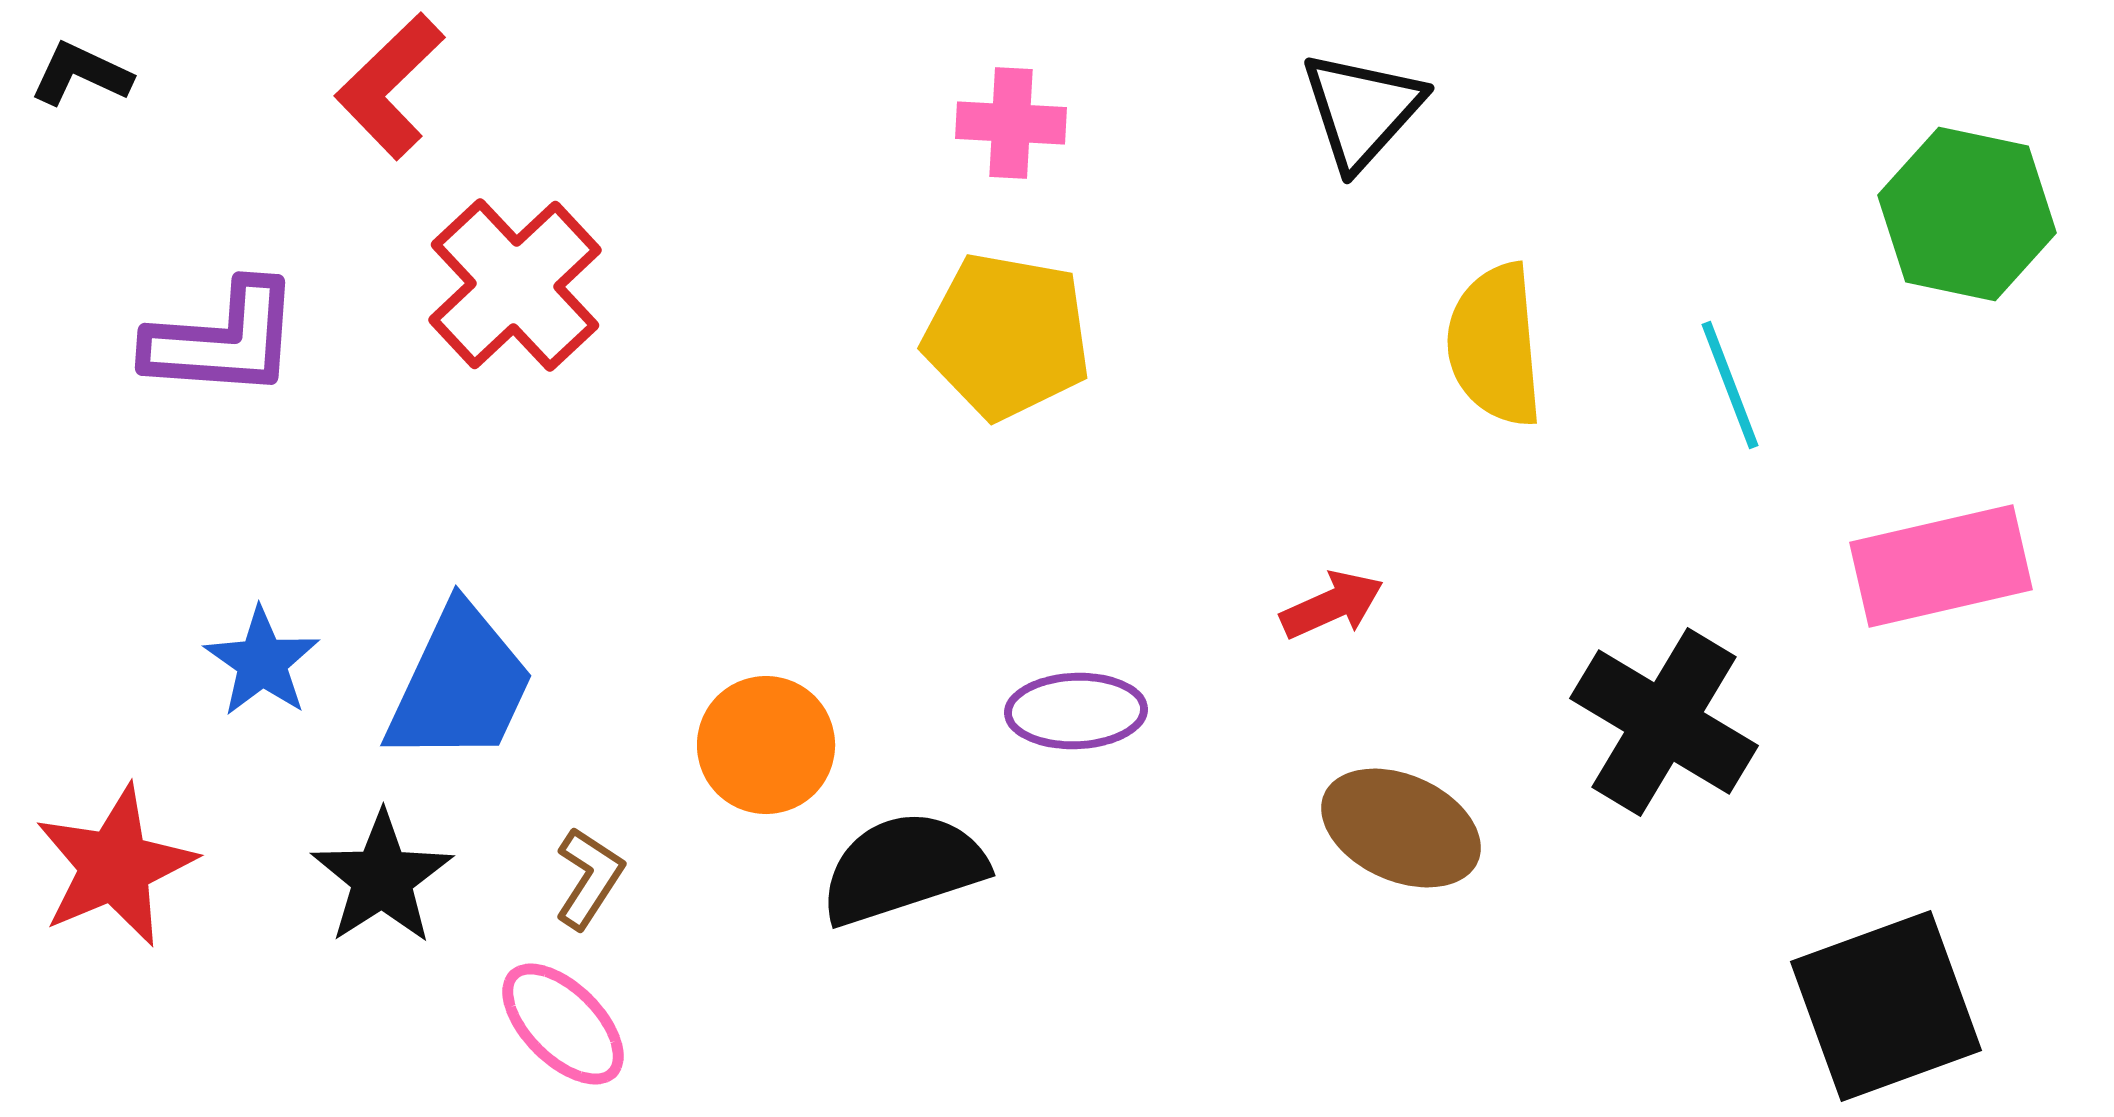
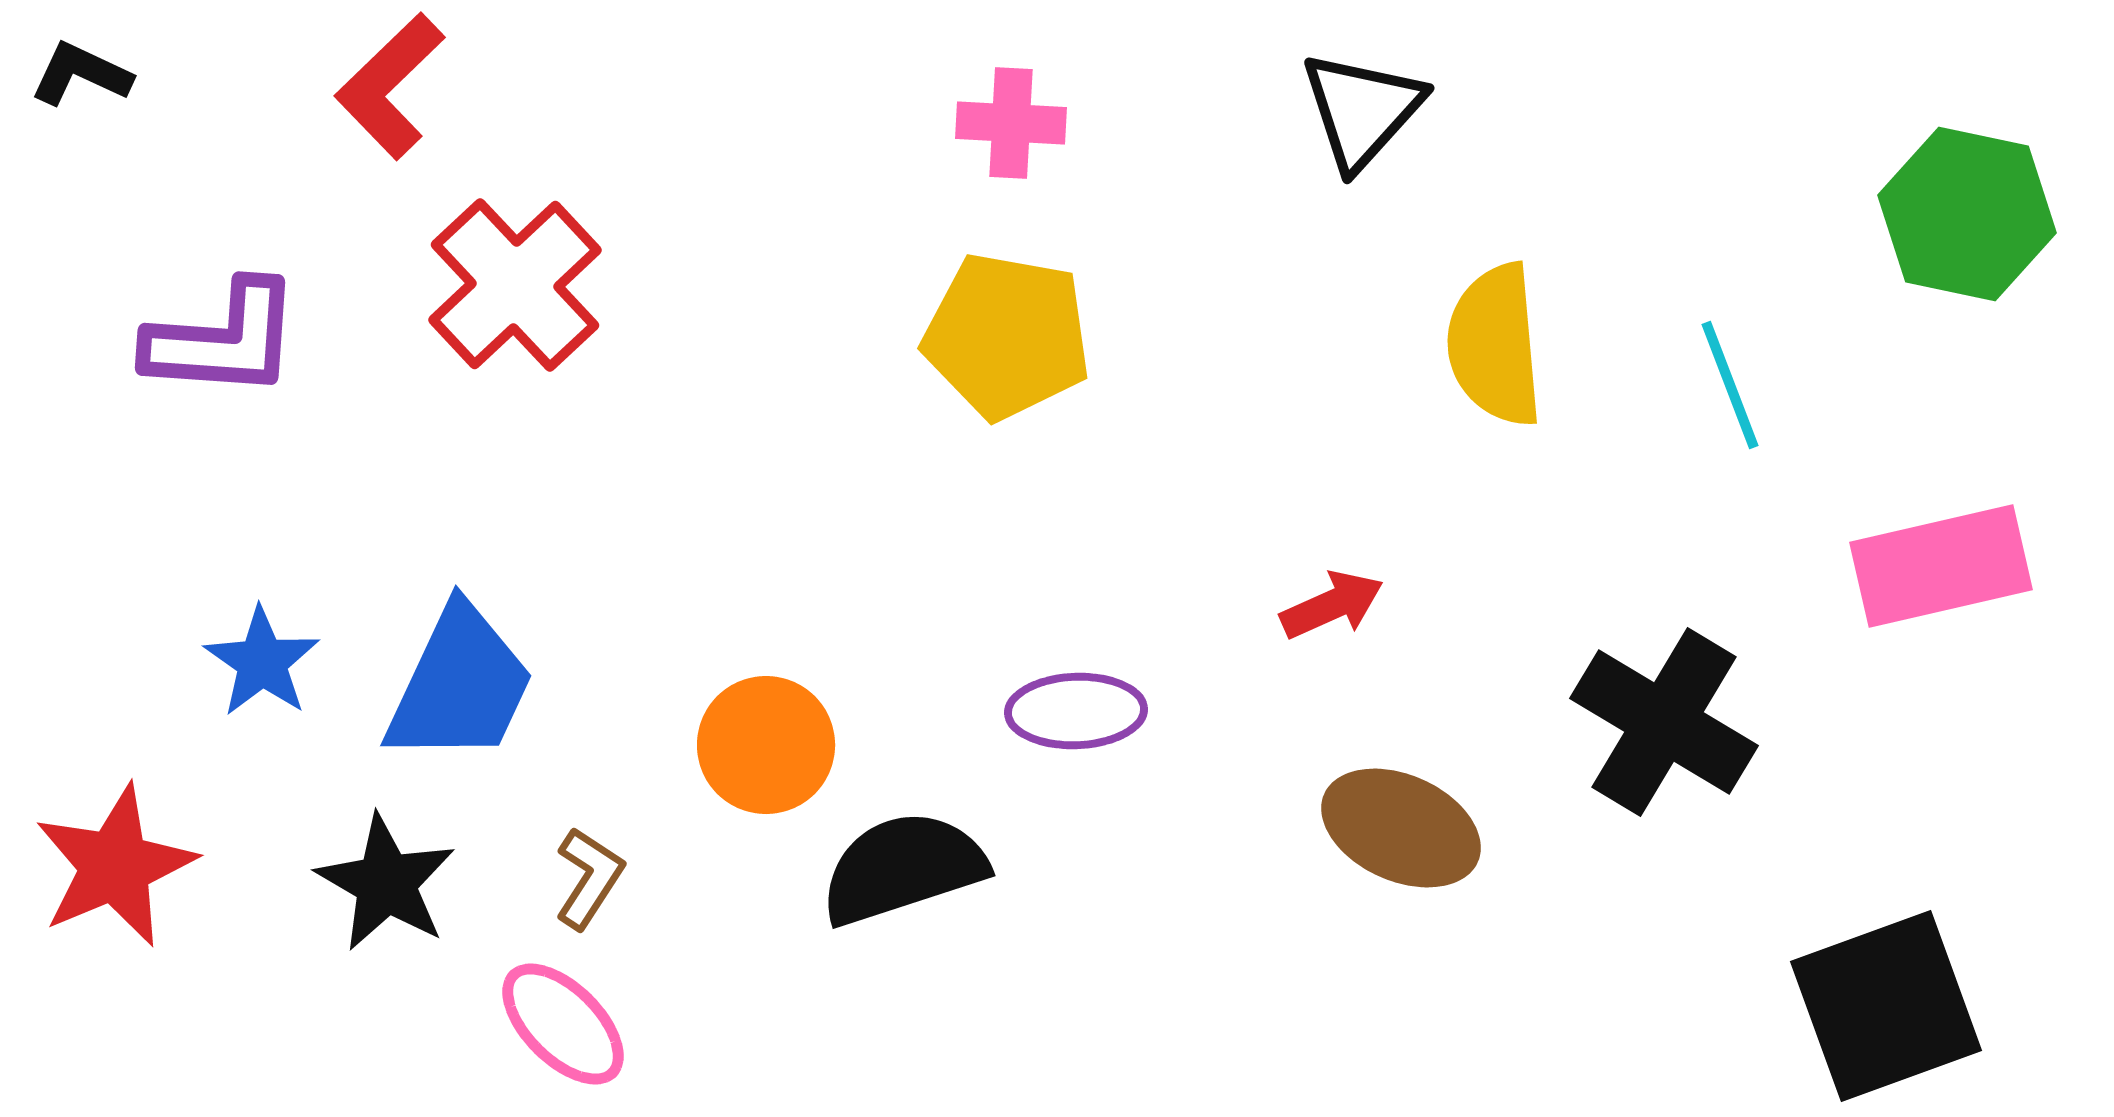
black star: moved 4 px right, 5 px down; rotated 9 degrees counterclockwise
